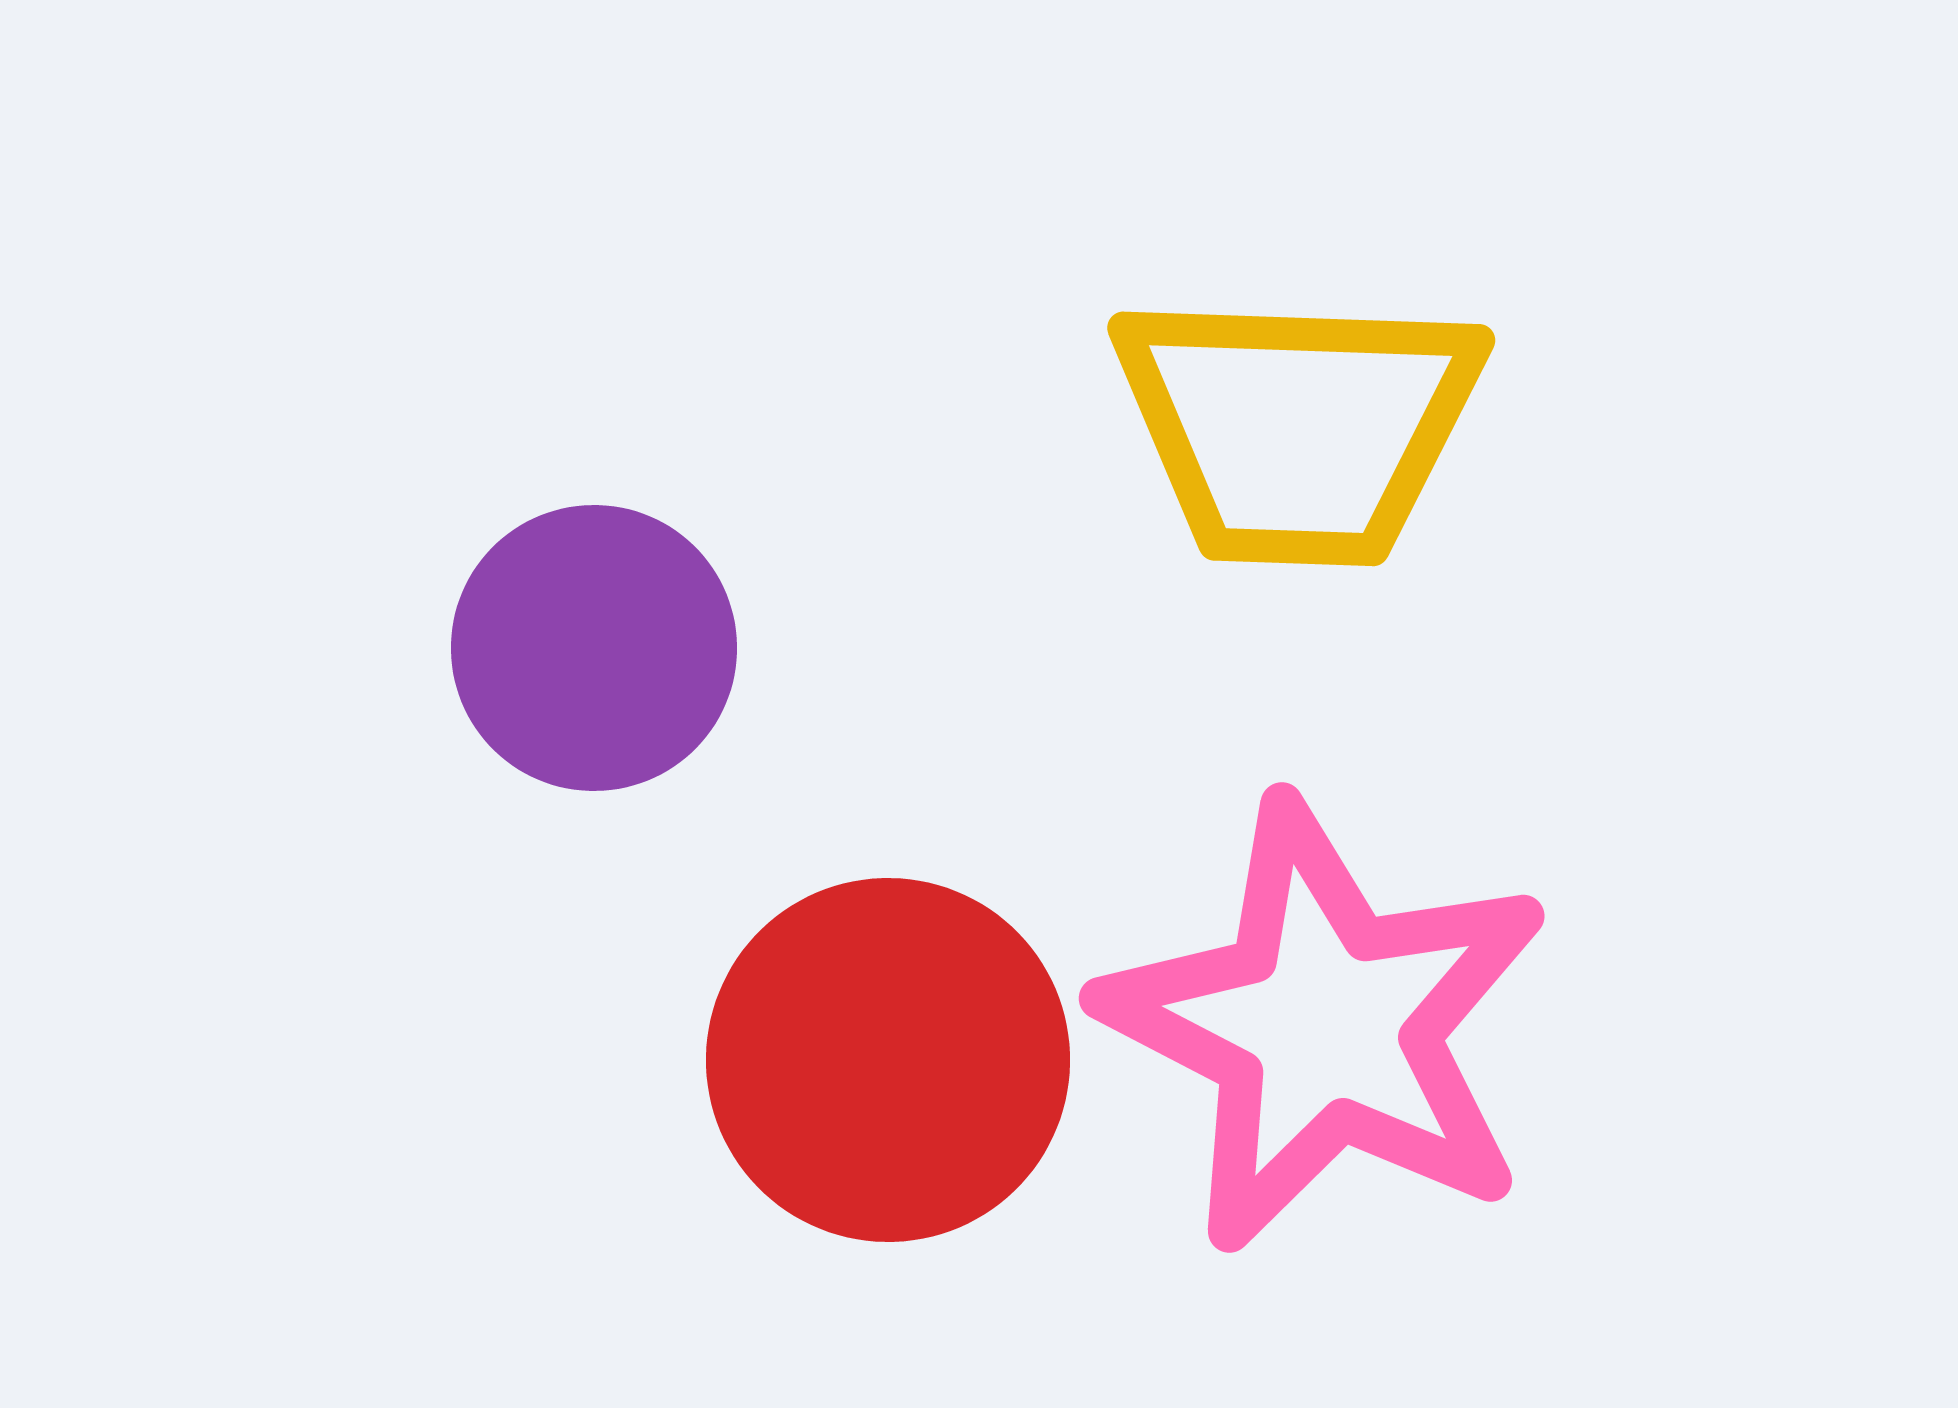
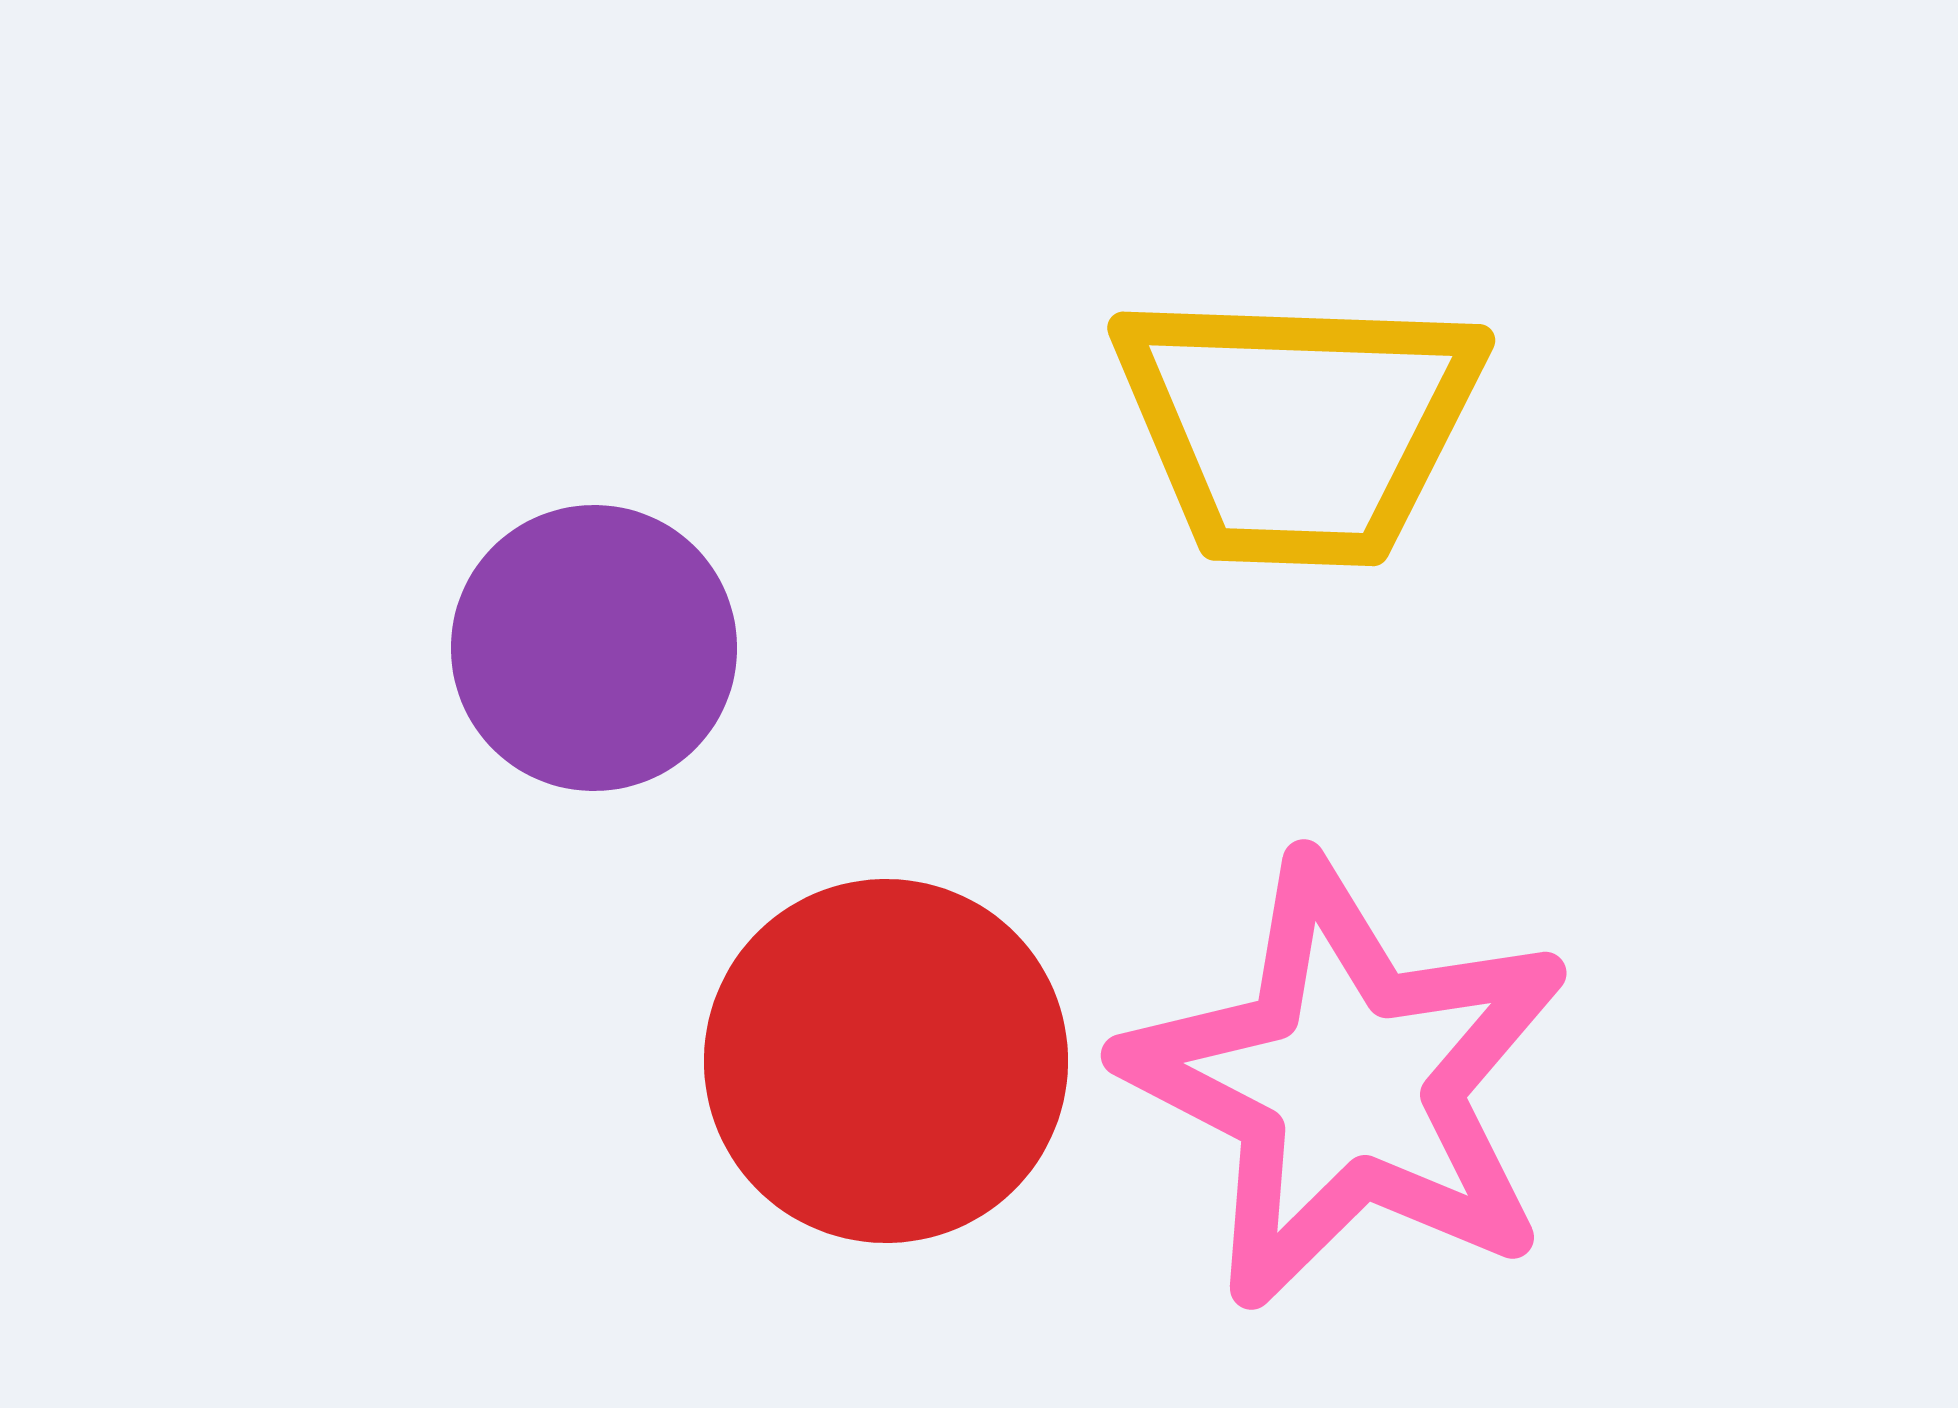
pink star: moved 22 px right, 57 px down
red circle: moved 2 px left, 1 px down
